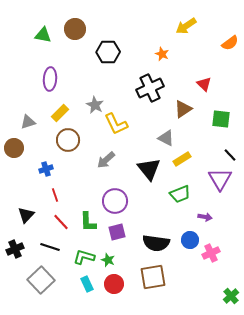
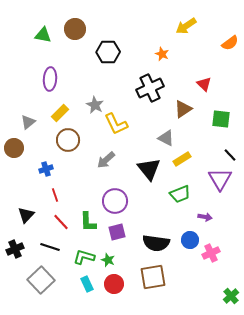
gray triangle at (28, 122): rotated 21 degrees counterclockwise
